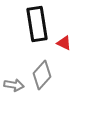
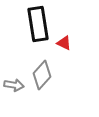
black rectangle: moved 1 px right
